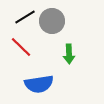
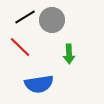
gray circle: moved 1 px up
red line: moved 1 px left
